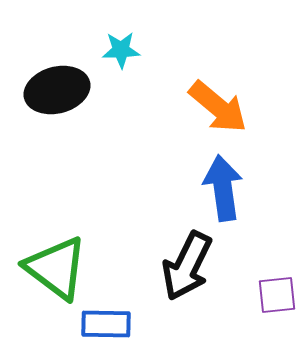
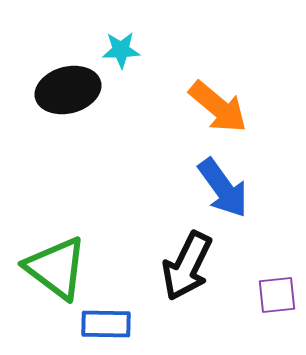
black ellipse: moved 11 px right
blue arrow: rotated 152 degrees clockwise
